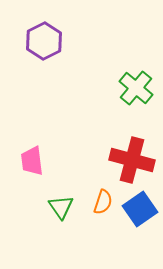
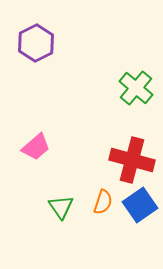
purple hexagon: moved 8 px left, 2 px down
pink trapezoid: moved 4 px right, 14 px up; rotated 124 degrees counterclockwise
blue square: moved 4 px up
